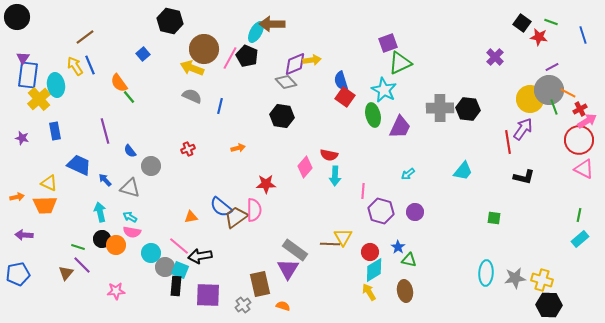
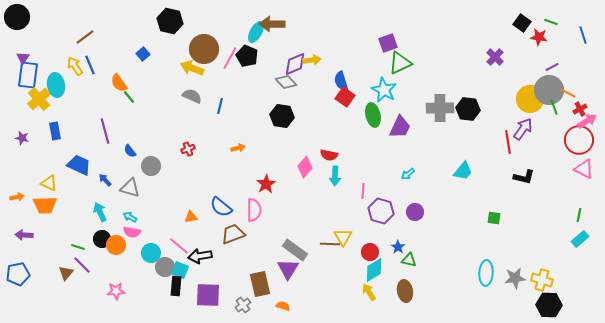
red star at (266, 184): rotated 30 degrees counterclockwise
cyan arrow at (100, 212): rotated 12 degrees counterclockwise
brown trapezoid at (236, 217): moved 3 px left, 17 px down; rotated 15 degrees clockwise
